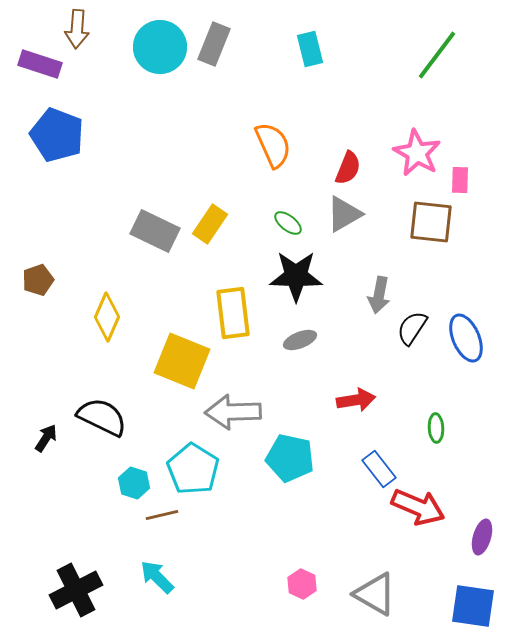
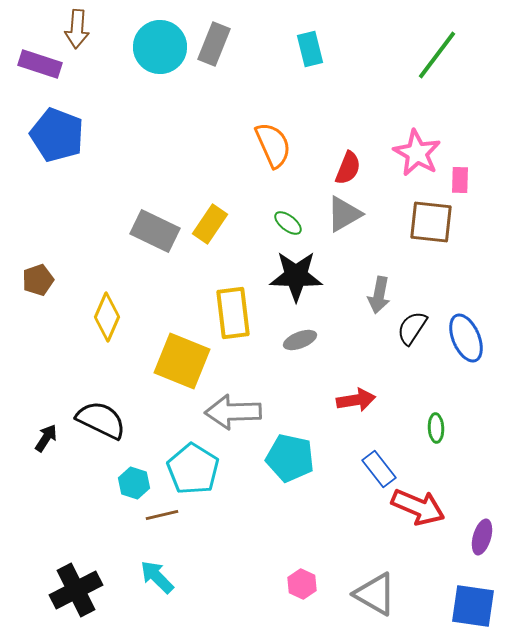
black semicircle at (102, 417): moved 1 px left, 3 px down
